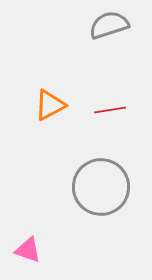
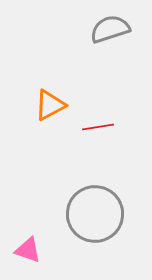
gray semicircle: moved 1 px right, 4 px down
red line: moved 12 px left, 17 px down
gray circle: moved 6 px left, 27 px down
